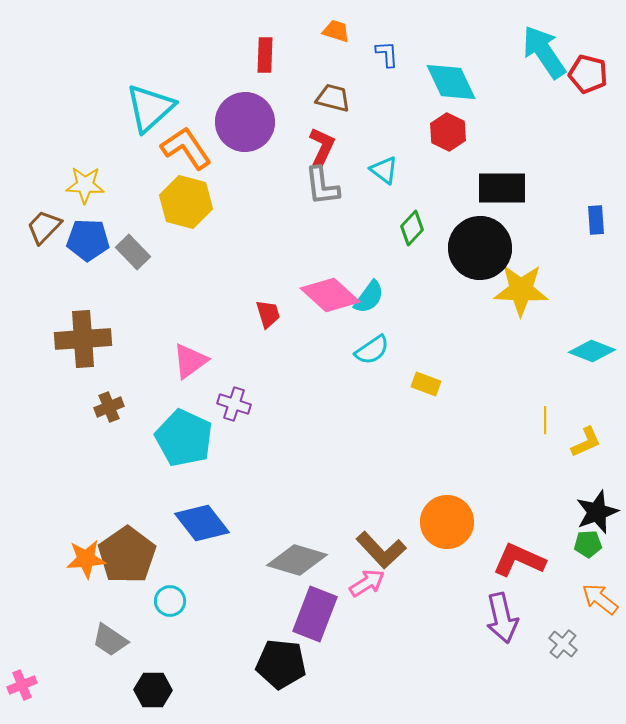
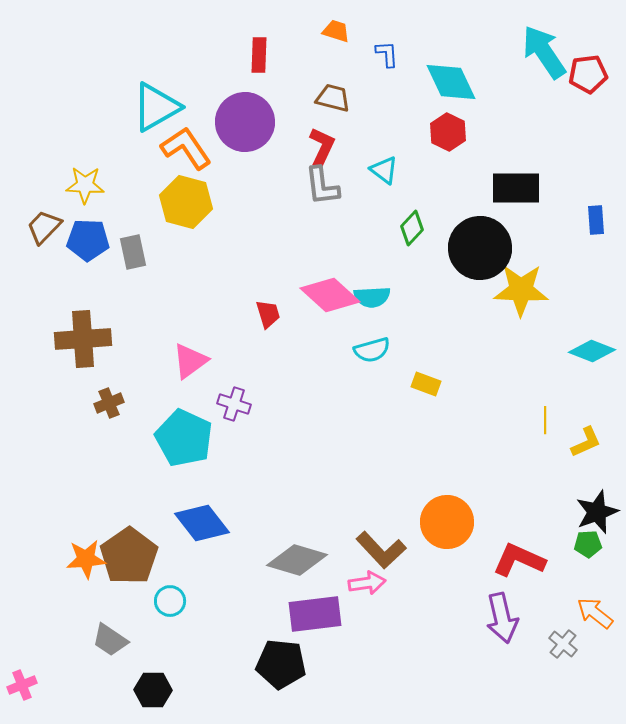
red rectangle at (265, 55): moved 6 px left
red pentagon at (588, 74): rotated 21 degrees counterclockwise
cyan triangle at (150, 108): moved 6 px right, 1 px up; rotated 12 degrees clockwise
black rectangle at (502, 188): moved 14 px right
gray rectangle at (133, 252): rotated 32 degrees clockwise
cyan semicircle at (369, 297): moved 3 px right; rotated 51 degrees clockwise
cyan semicircle at (372, 350): rotated 18 degrees clockwise
brown cross at (109, 407): moved 4 px up
brown pentagon at (127, 555): moved 2 px right, 1 px down
pink arrow at (367, 583): rotated 24 degrees clockwise
orange arrow at (600, 599): moved 5 px left, 14 px down
purple rectangle at (315, 614): rotated 62 degrees clockwise
